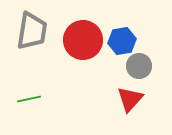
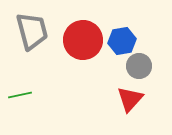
gray trapezoid: rotated 24 degrees counterclockwise
green line: moved 9 px left, 4 px up
